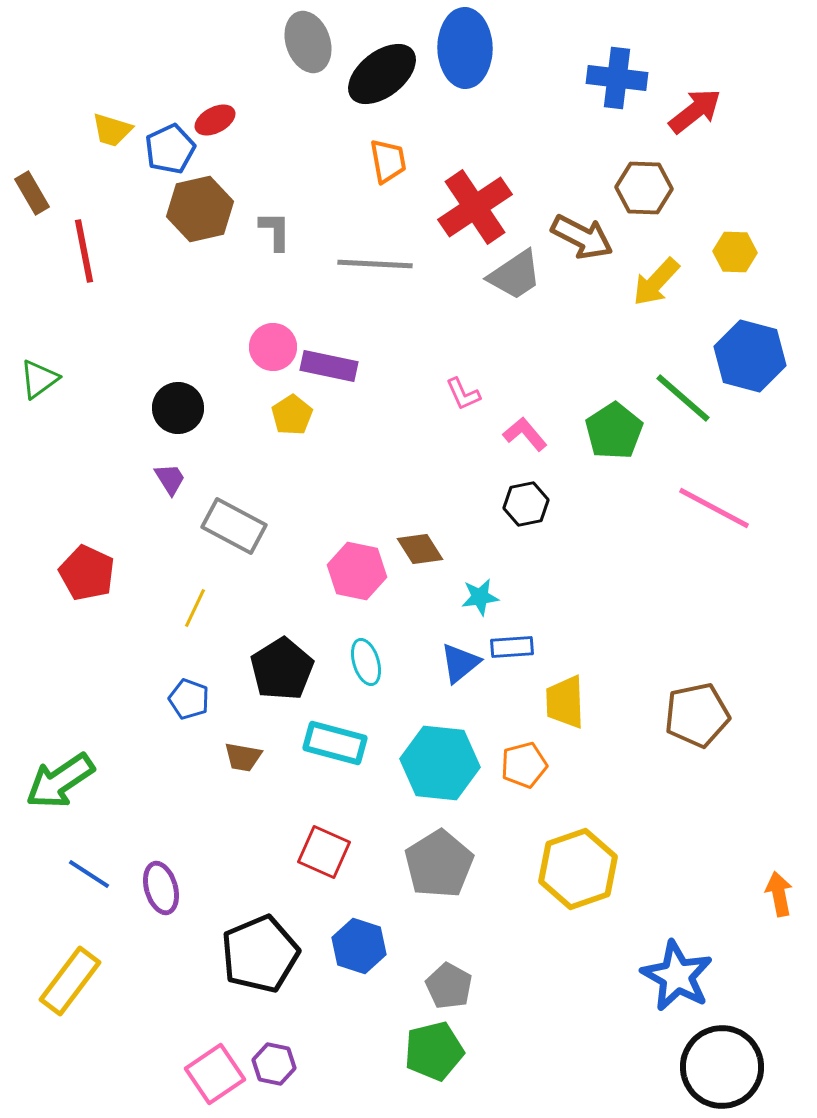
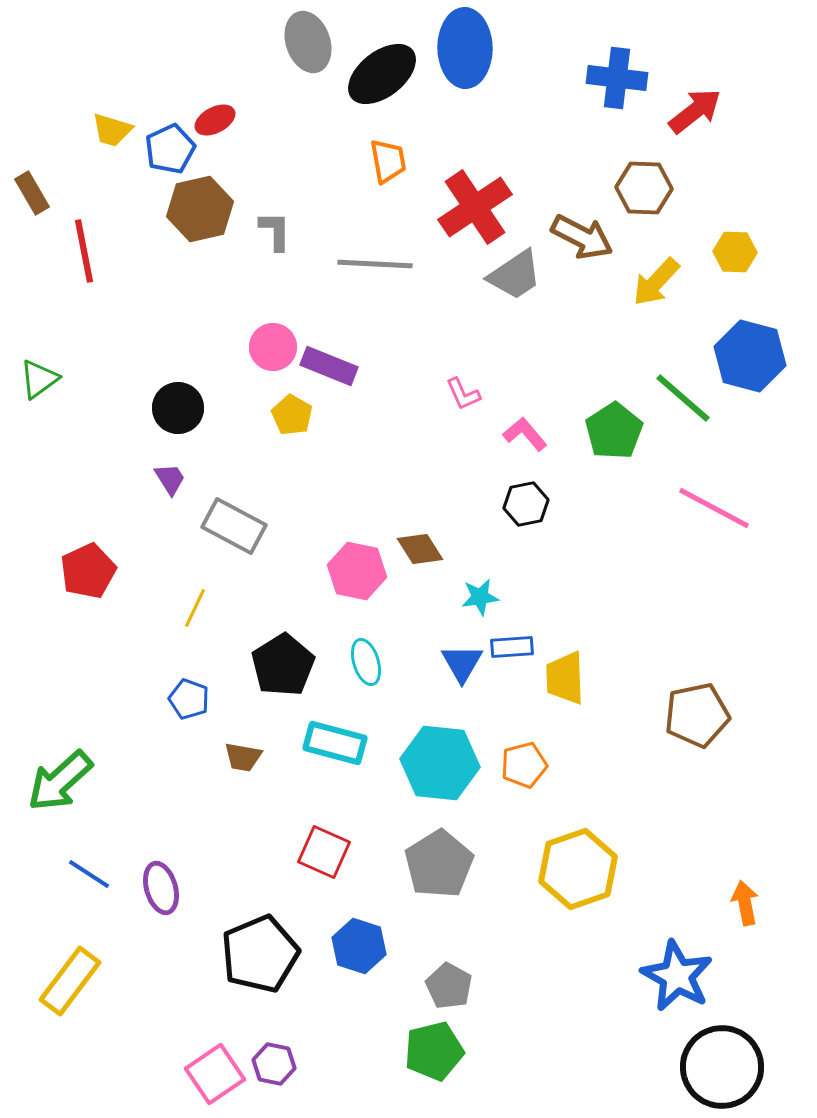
purple rectangle at (329, 366): rotated 10 degrees clockwise
yellow pentagon at (292, 415): rotated 9 degrees counterclockwise
red pentagon at (87, 573): moved 1 px right, 2 px up; rotated 22 degrees clockwise
blue triangle at (460, 663): moved 2 px right; rotated 21 degrees counterclockwise
black pentagon at (282, 669): moved 1 px right, 4 px up
yellow trapezoid at (565, 702): moved 24 px up
green arrow at (60, 781): rotated 8 degrees counterclockwise
orange arrow at (779, 894): moved 34 px left, 9 px down
